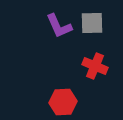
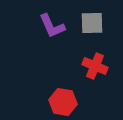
purple L-shape: moved 7 px left
red hexagon: rotated 12 degrees clockwise
